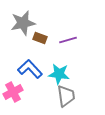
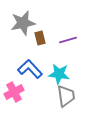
brown rectangle: rotated 56 degrees clockwise
pink cross: moved 1 px right
